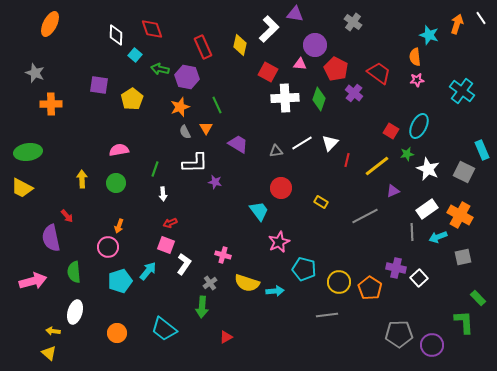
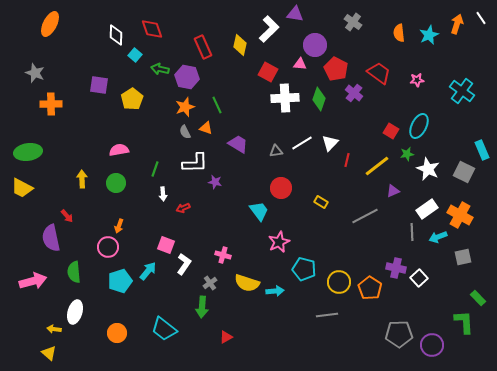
cyan star at (429, 35): rotated 30 degrees clockwise
orange semicircle at (415, 57): moved 16 px left, 24 px up
orange star at (180, 107): moved 5 px right
orange triangle at (206, 128): rotated 40 degrees counterclockwise
red arrow at (170, 223): moved 13 px right, 15 px up
yellow arrow at (53, 331): moved 1 px right, 2 px up
